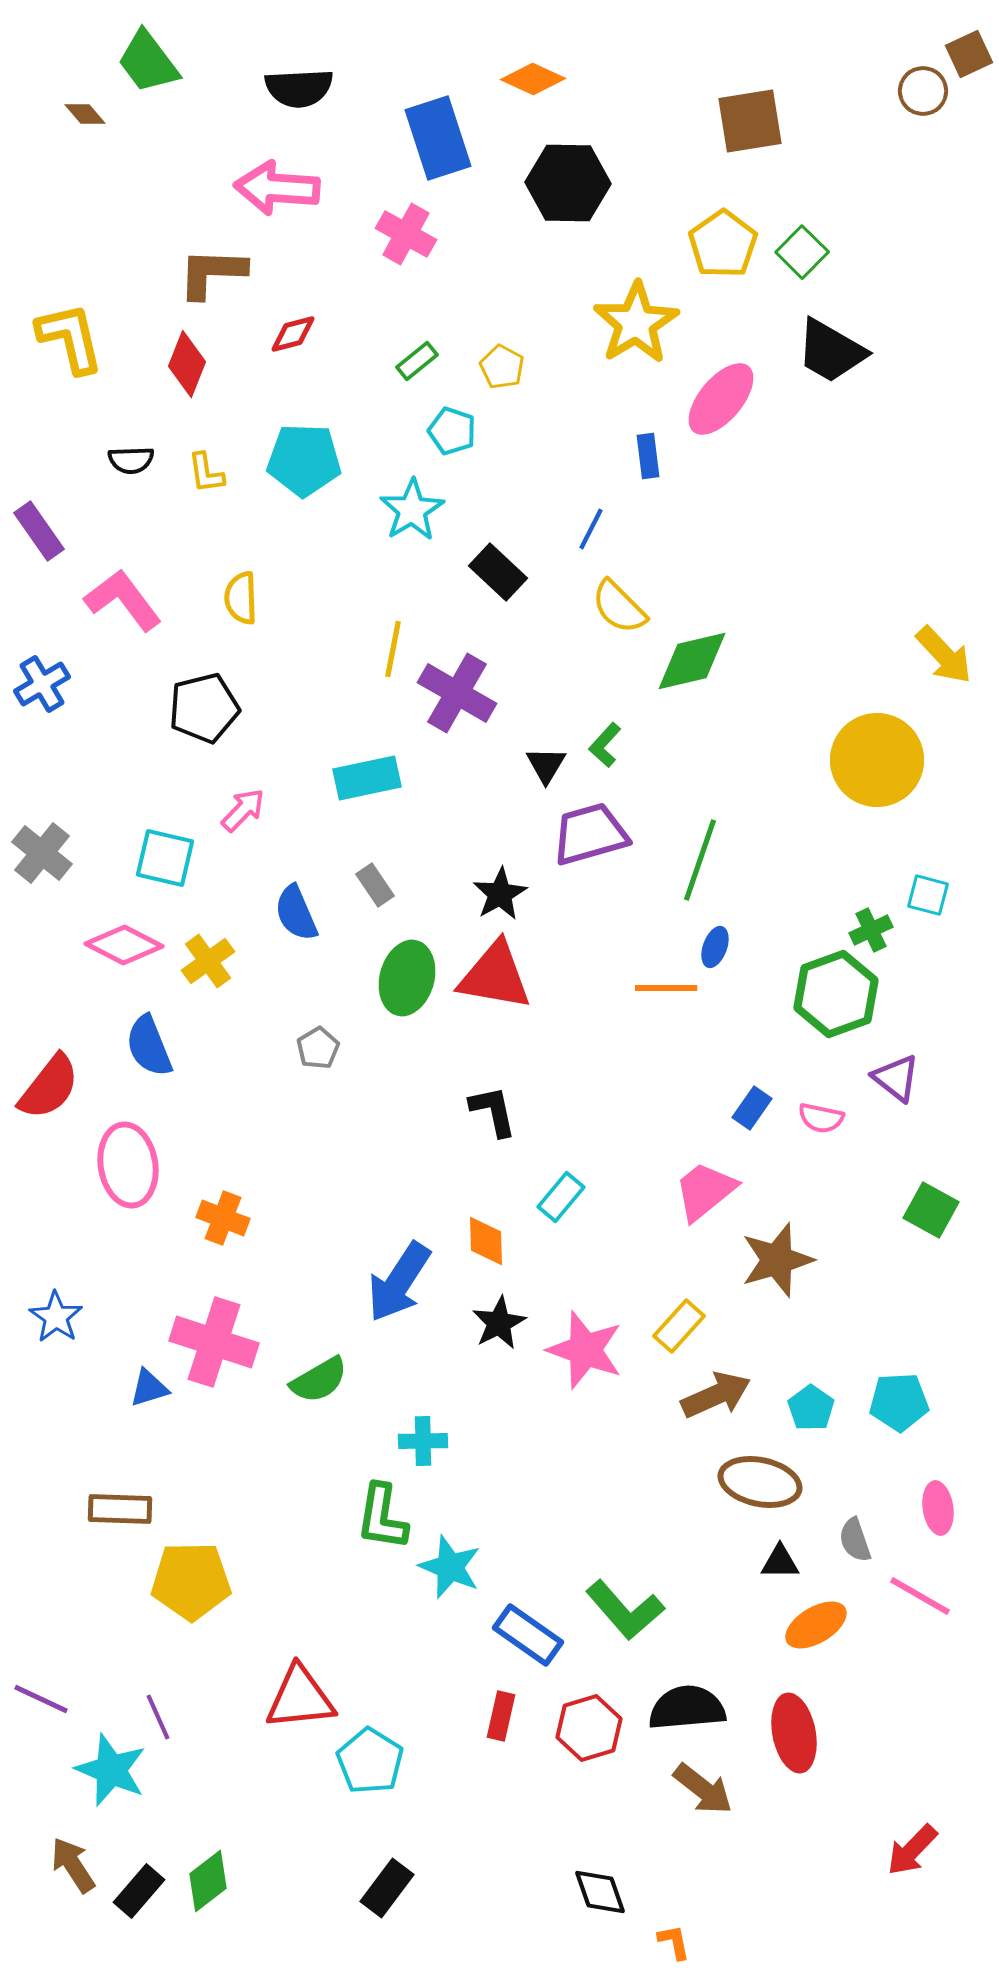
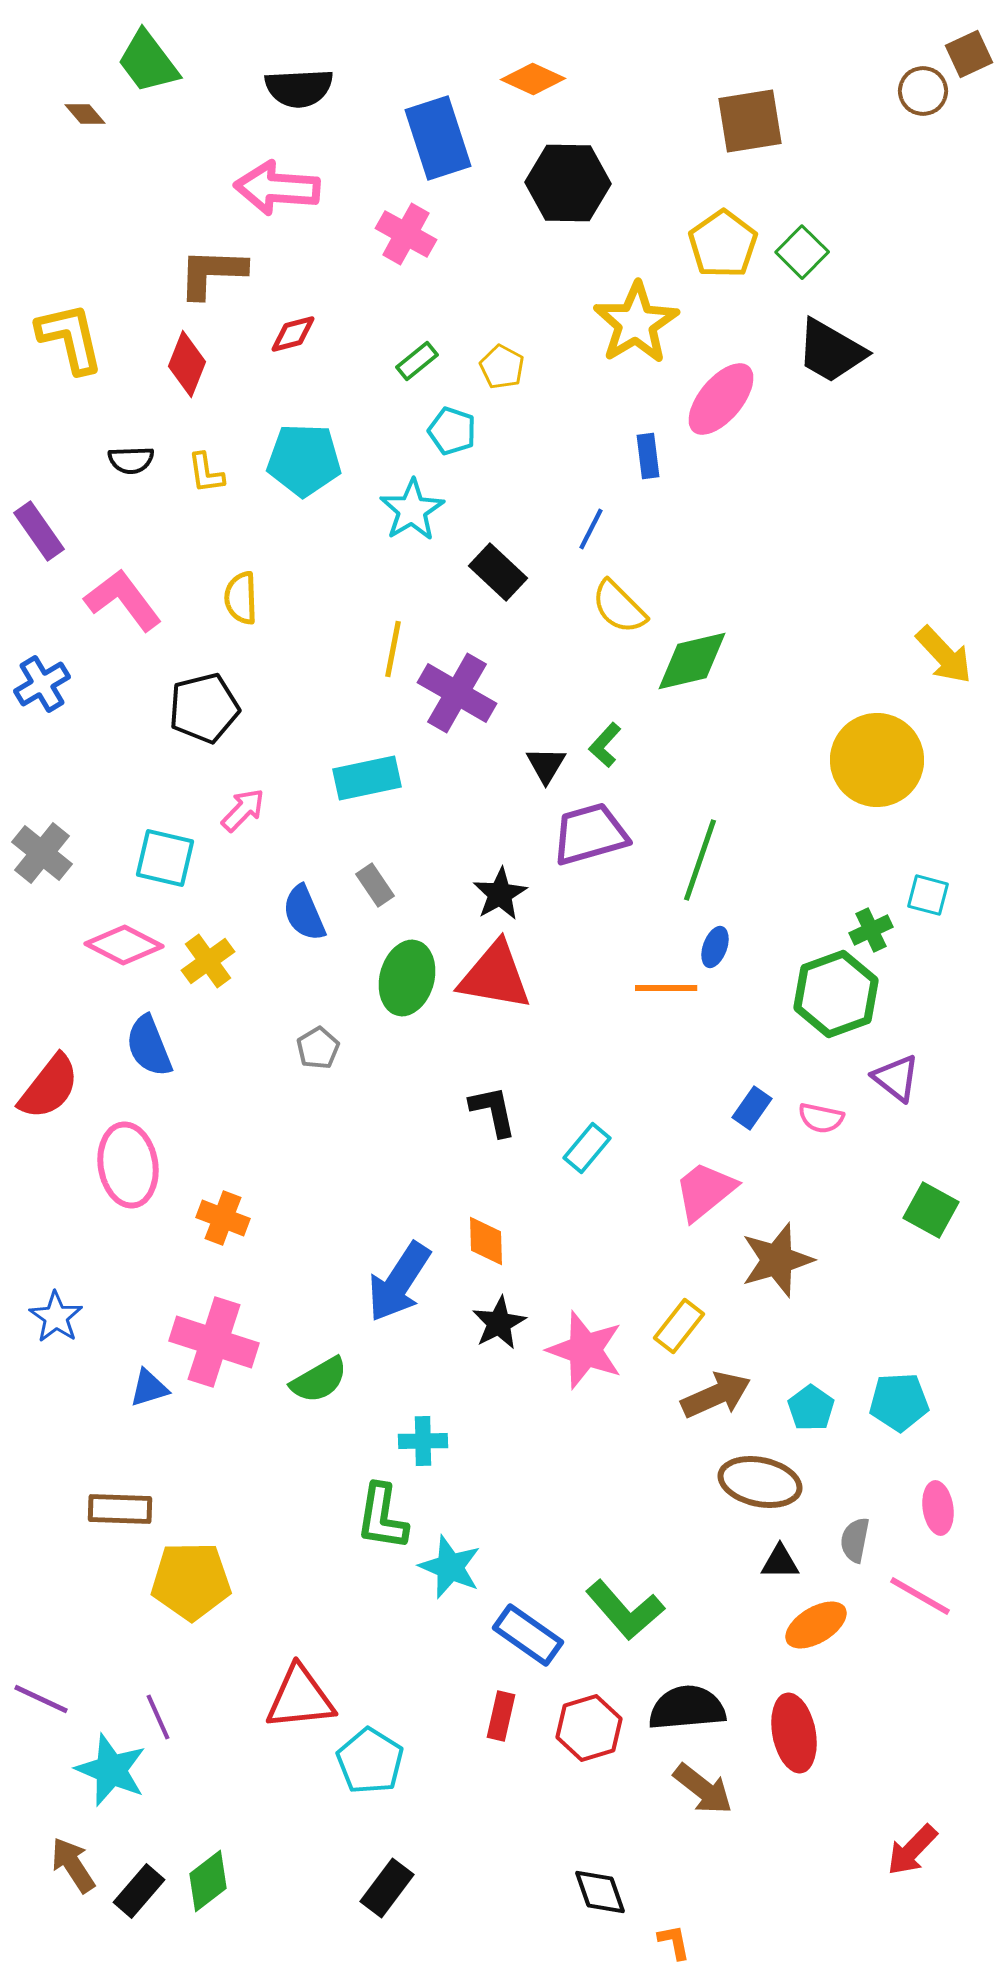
blue semicircle at (296, 913): moved 8 px right
cyan rectangle at (561, 1197): moved 26 px right, 49 px up
yellow rectangle at (679, 1326): rotated 4 degrees counterclockwise
gray semicircle at (855, 1540): rotated 30 degrees clockwise
